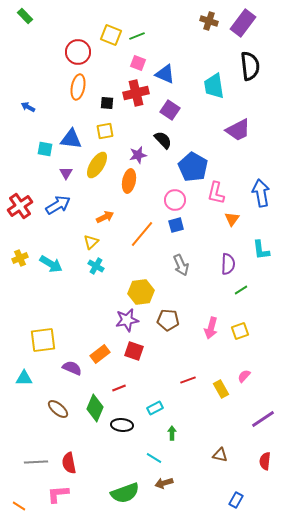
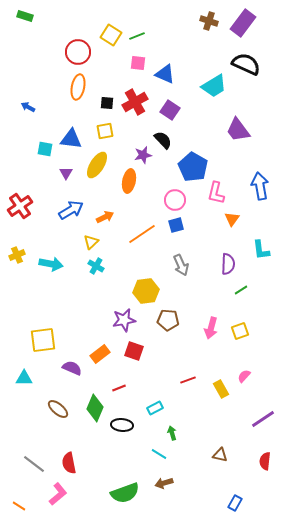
green rectangle at (25, 16): rotated 28 degrees counterclockwise
yellow square at (111, 35): rotated 10 degrees clockwise
pink square at (138, 63): rotated 14 degrees counterclockwise
black semicircle at (250, 66): moved 4 px left, 2 px up; rotated 60 degrees counterclockwise
cyan trapezoid at (214, 86): rotated 112 degrees counterclockwise
red cross at (136, 93): moved 1 px left, 9 px down; rotated 15 degrees counterclockwise
purple trapezoid at (238, 130): rotated 80 degrees clockwise
purple star at (138, 155): moved 5 px right
blue arrow at (261, 193): moved 1 px left, 7 px up
blue arrow at (58, 205): moved 13 px right, 5 px down
orange line at (142, 234): rotated 16 degrees clockwise
yellow cross at (20, 258): moved 3 px left, 3 px up
cyan arrow at (51, 264): rotated 20 degrees counterclockwise
yellow hexagon at (141, 292): moved 5 px right, 1 px up
purple star at (127, 320): moved 3 px left
green arrow at (172, 433): rotated 16 degrees counterclockwise
cyan line at (154, 458): moved 5 px right, 4 px up
gray line at (36, 462): moved 2 px left, 2 px down; rotated 40 degrees clockwise
pink L-shape at (58, 494): rotated 145 degrees clockwise
blue rectangle at (236, 500): moved 1 px left, 3 px down
